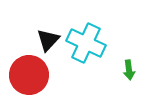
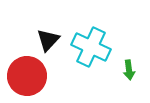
cyan cross: moved 5 px right, 4 px down
red circle: moved 2 px left, 1 px down
